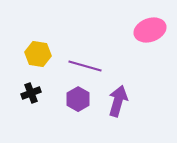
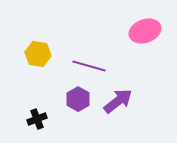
pink ellipse: moved 5 px left, 1 px down
purple line: moved 4 px right
black cross: moved 6 px right, 26 px down
purple arrow: rotated 36 degrees clockwise
